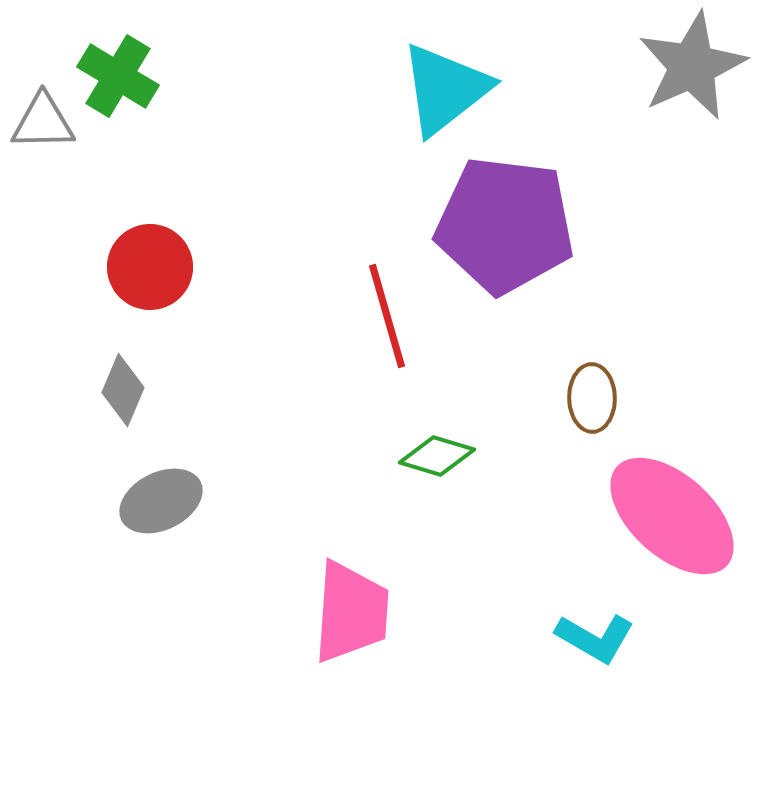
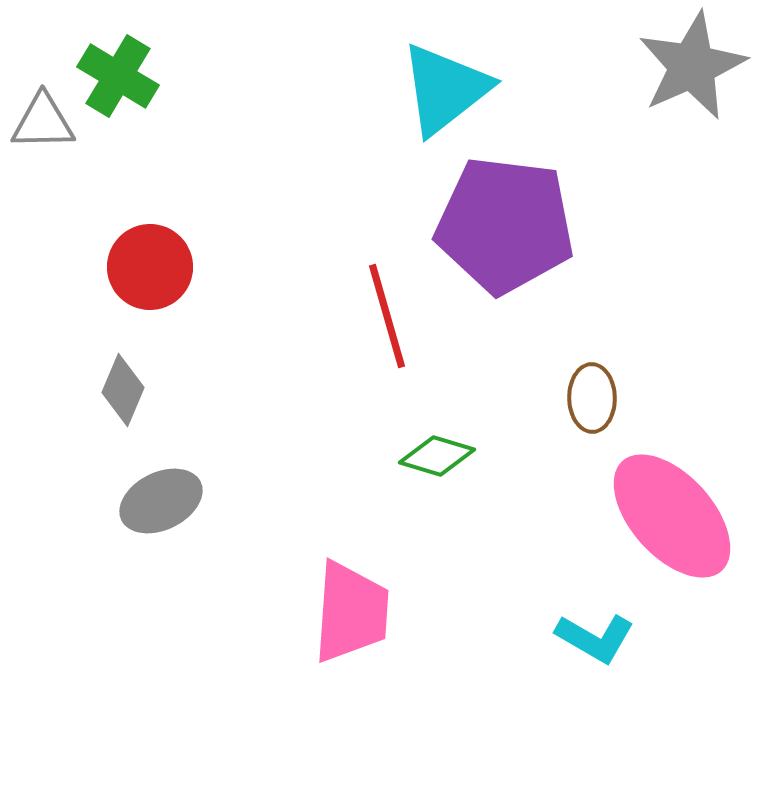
pink ellipse: rotated 6 degrees clockwise
